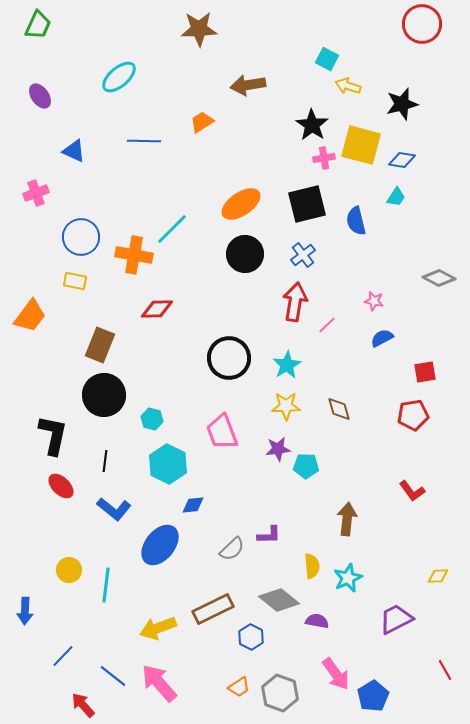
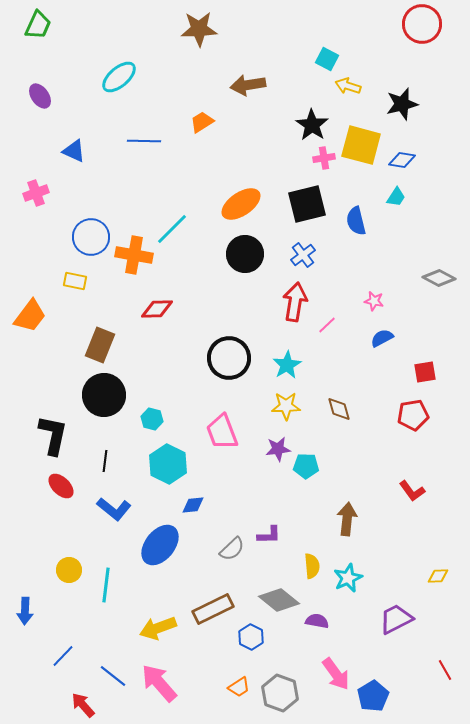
blue circle at (81, 237): moved 10 px right
